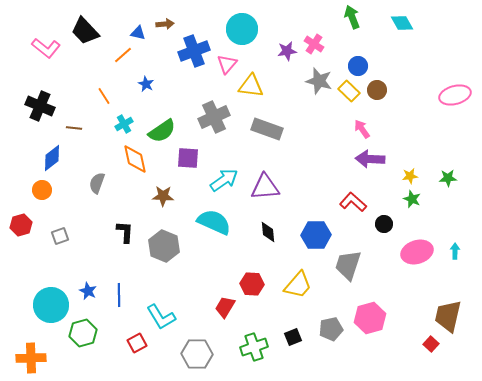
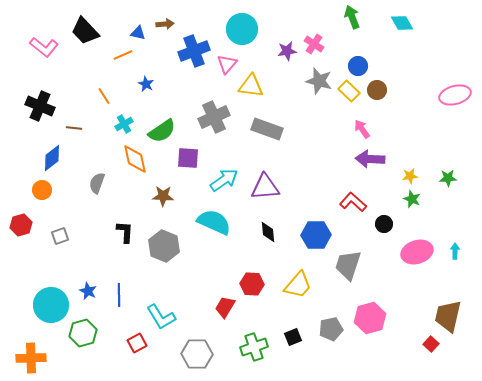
pink L-shape at (46, 48): moved 2 px left, 1 px up
orange line at (123, 55): rotated 18 degrees clockwise
